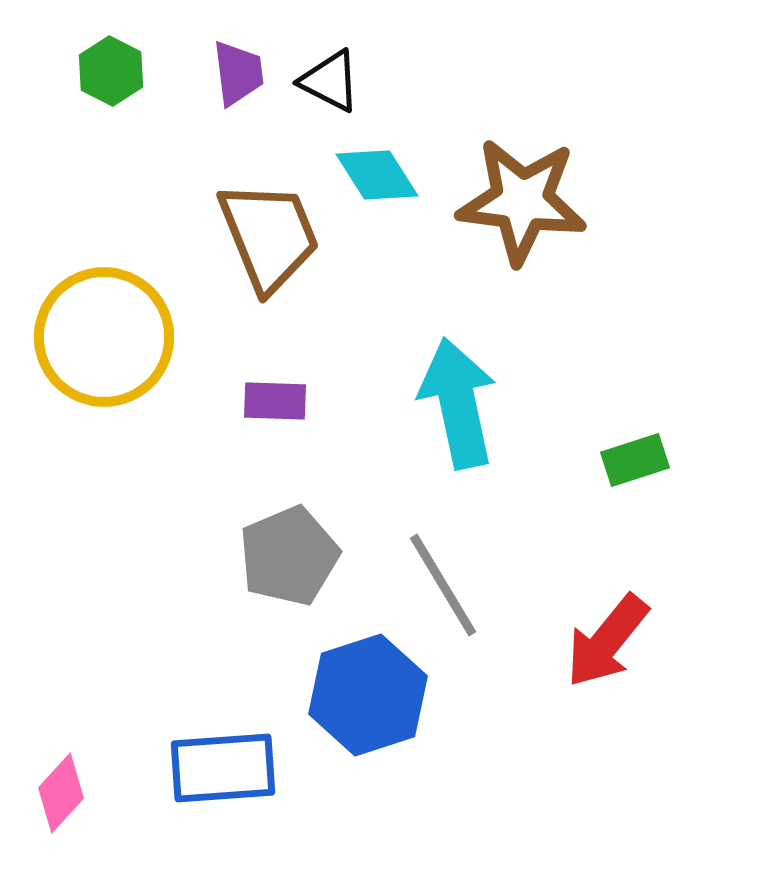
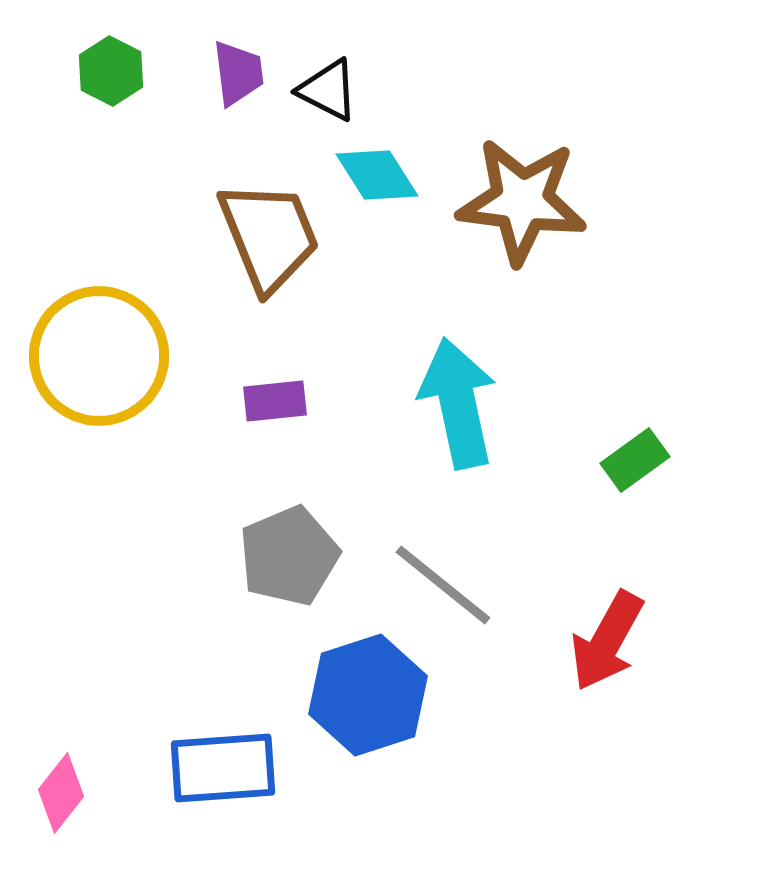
black triangle: moved 2 px left, 9 px down
yellow circle: moved 5 px left, 19 px down
purple rectangle: rotated 8 degrees counterclockwise
green rectangle: rotated 18 degrees counterclockwise
gray line: rotated 20 degrees counterclockwise
red arrow: rotated 10 degrees counterclockwise
pink diamond: rotated 4 degrees counterclockwise
